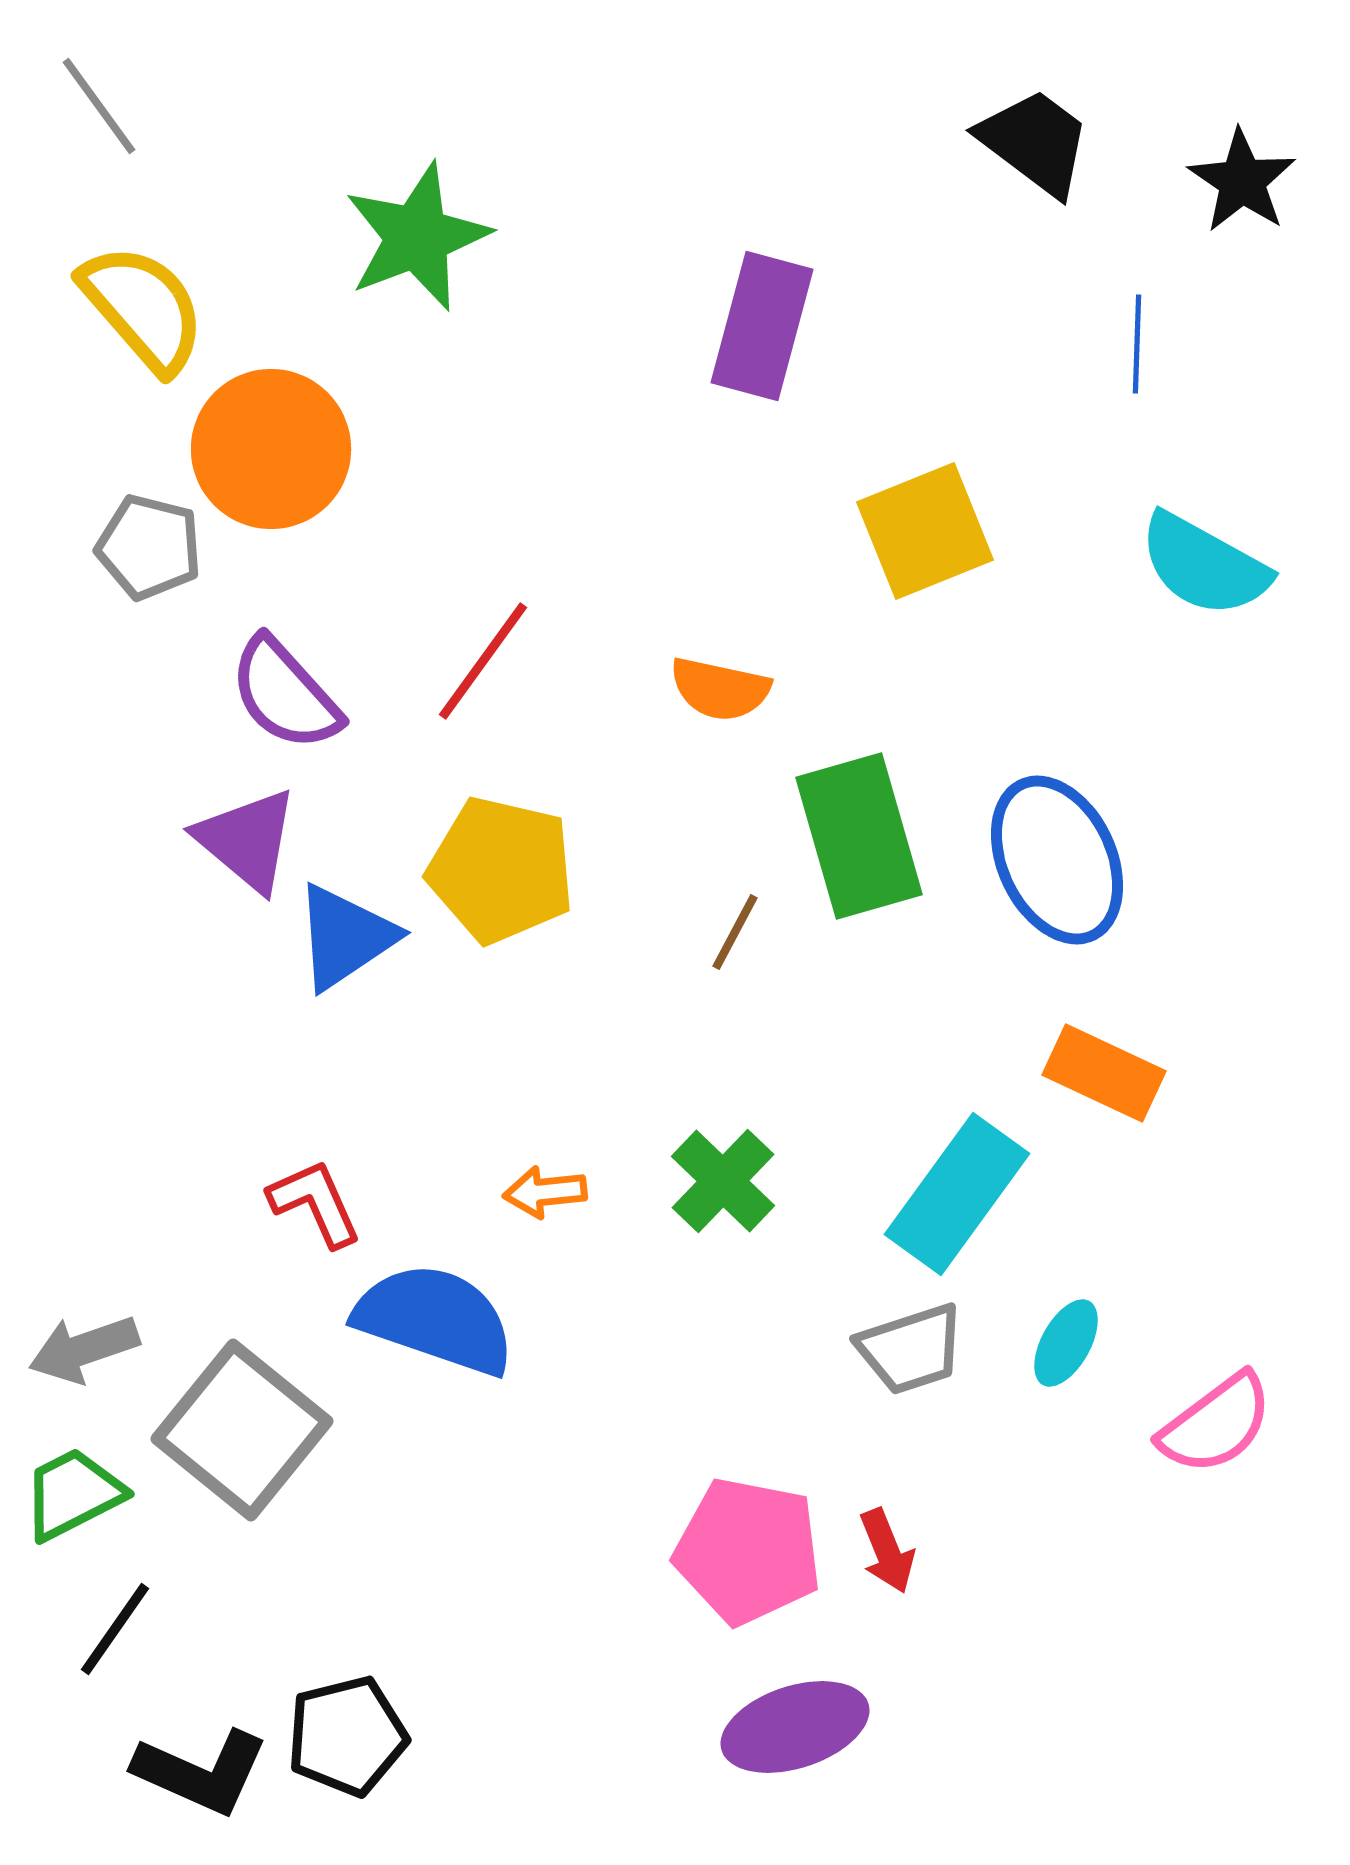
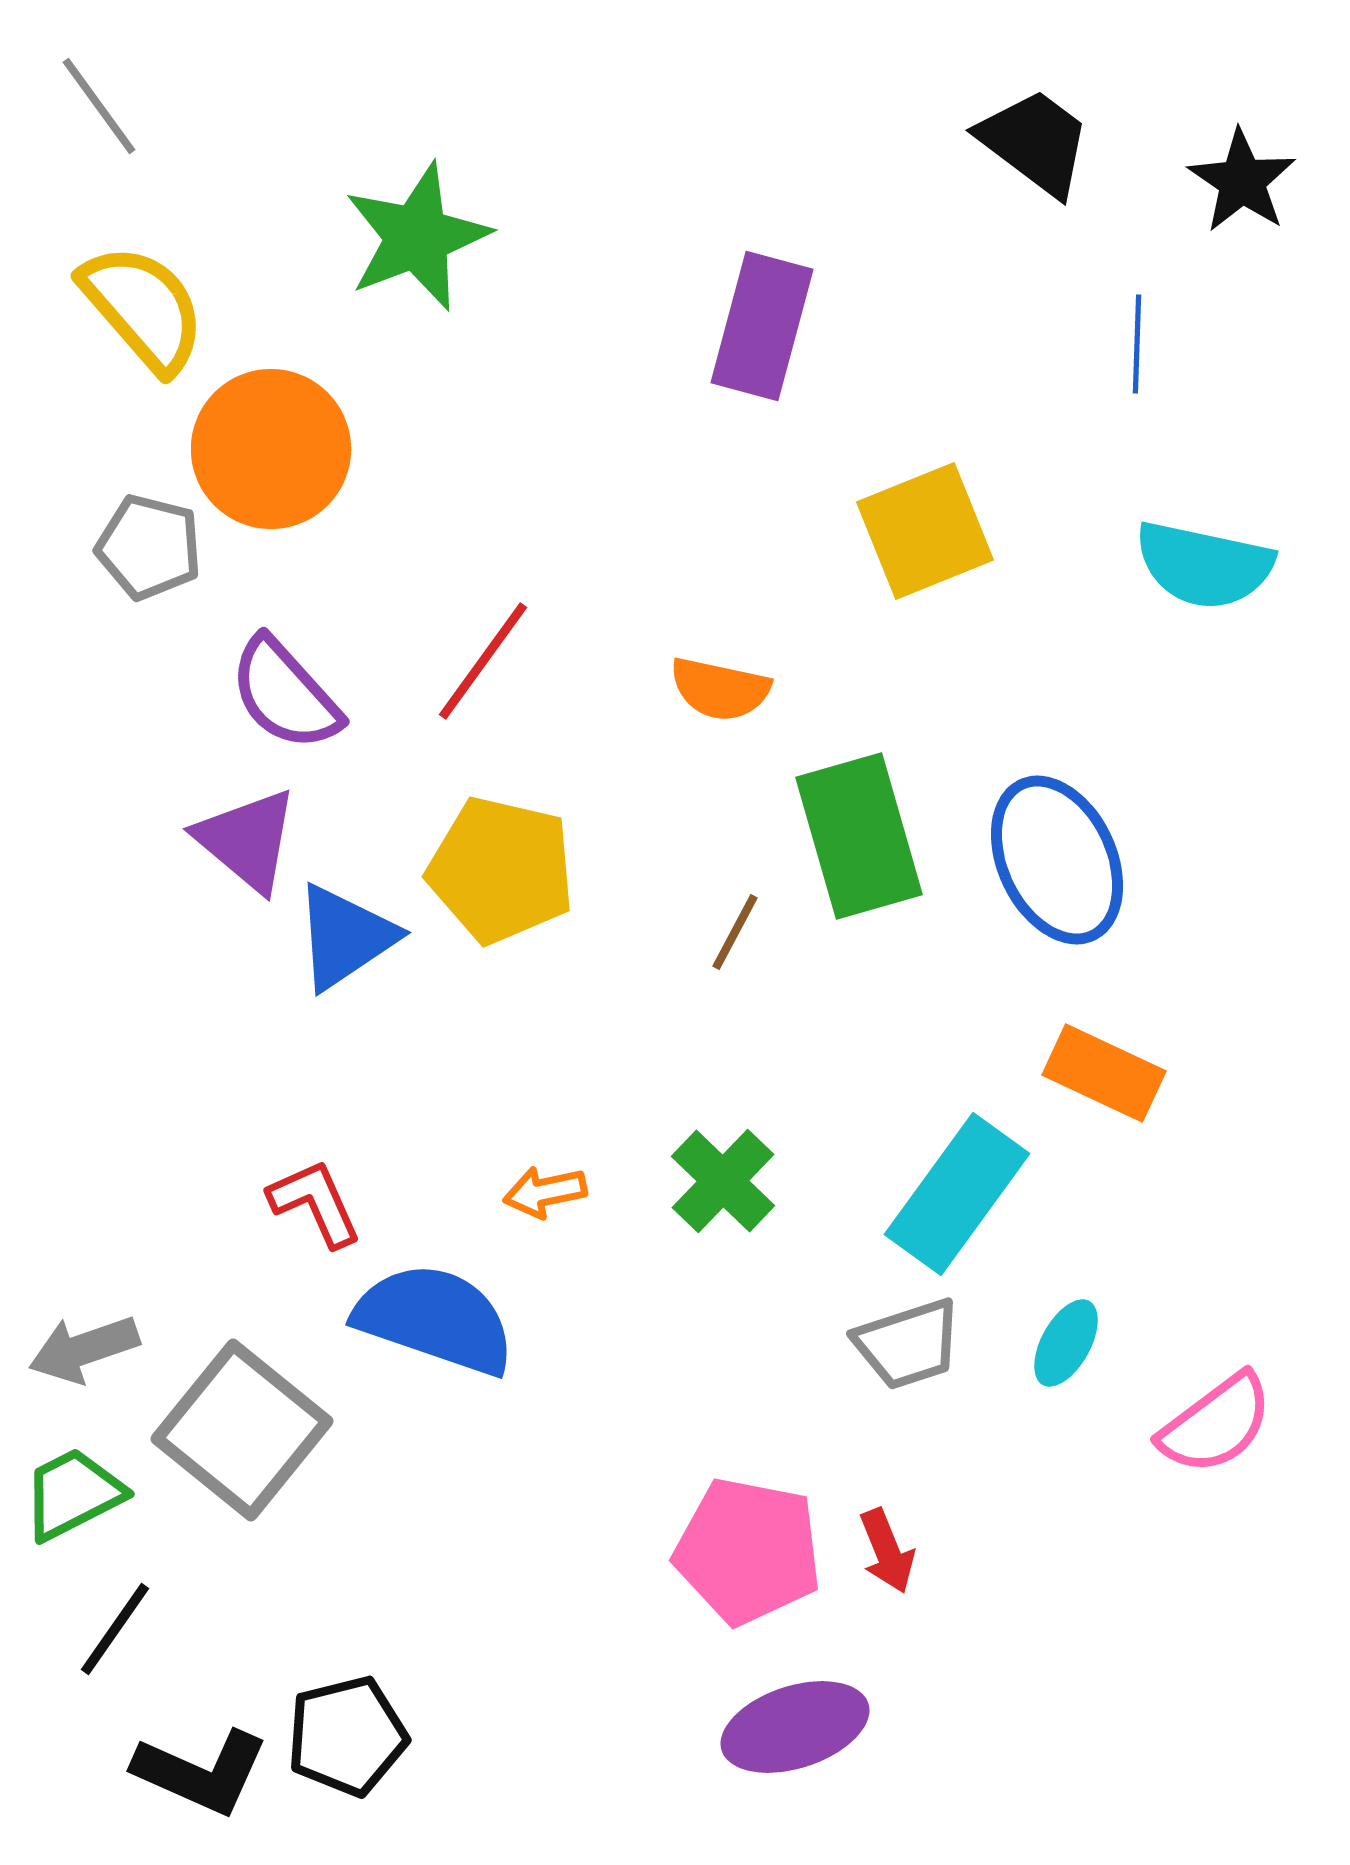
cyan semicircle: rotated 17 degrees counterclockwise
orange arrow: rotated 6 degrees counterclockwise
gray trapezoid: moved 3 px left, 5 px up
